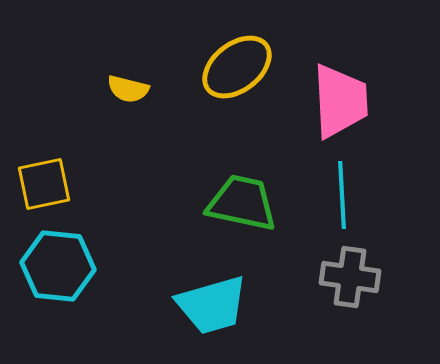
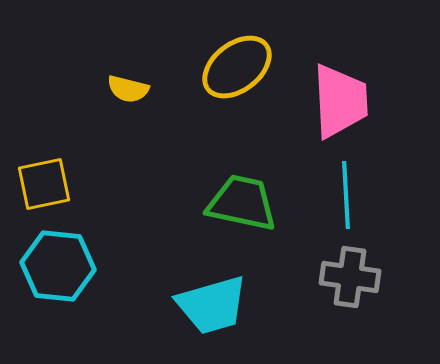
cyan line: moved 4 px right
